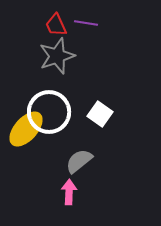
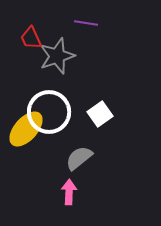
red trapezoid: moved 25 px left, 13 px down
white square: rotated 20 degrees clockwise
gray semicircle: moved 3 px up
